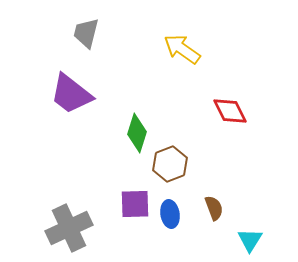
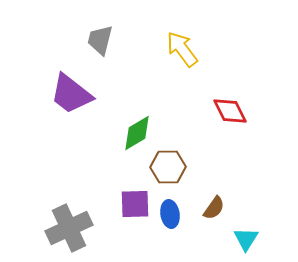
gray trapezoid: moved 14 px right, 7 px down
yellow arrow: rotated 18 degrees clockwise
green diamond: rotated 42 degrees clockwise
brown hexagon: moved 2 px left, 3 px down; rotated 20 degrees clockwise
brown semicircle: rotated 55 degrees clockwise
cyan triangle: moved 4 px left, 1 px up
